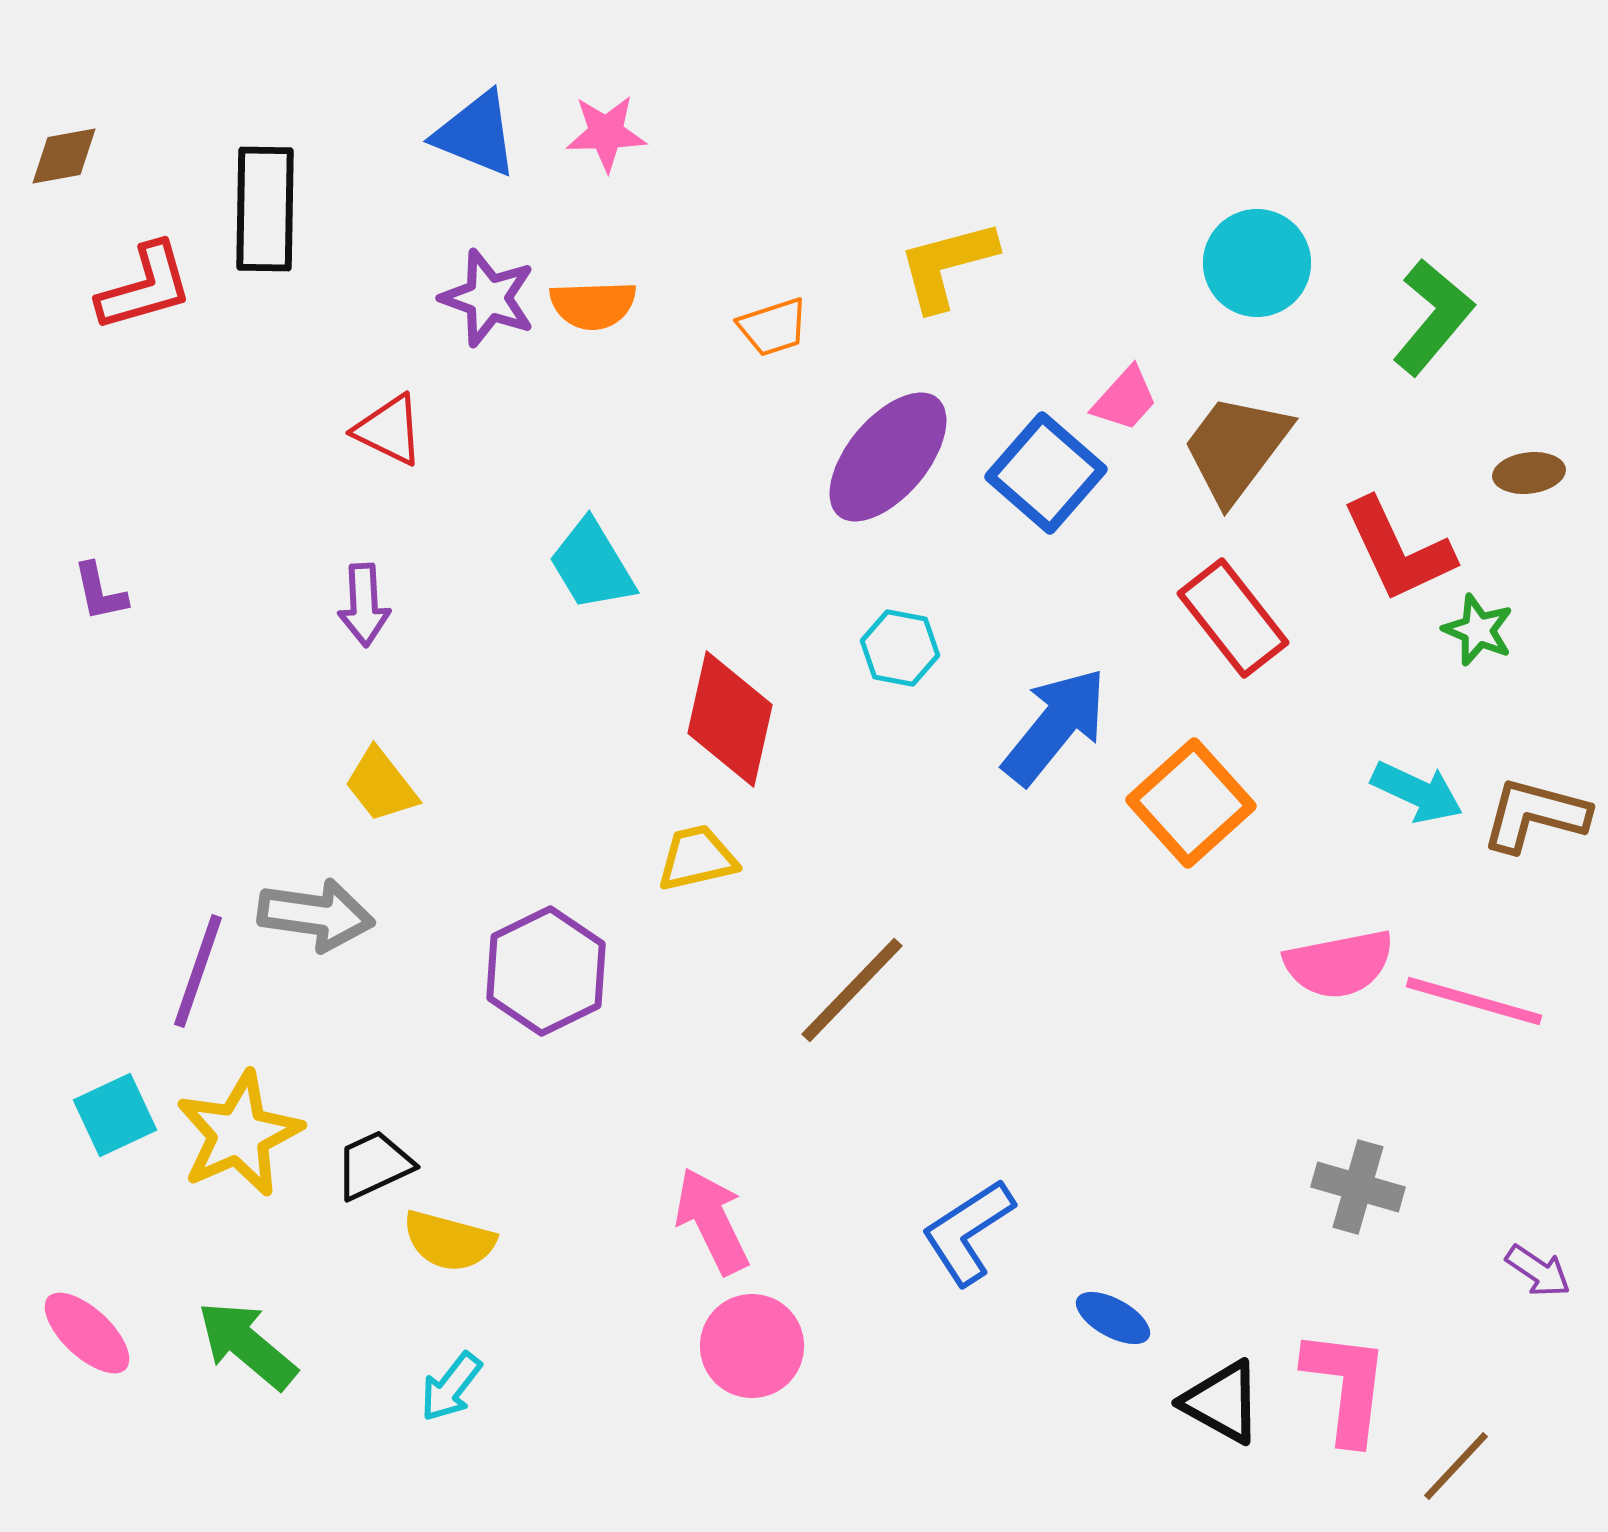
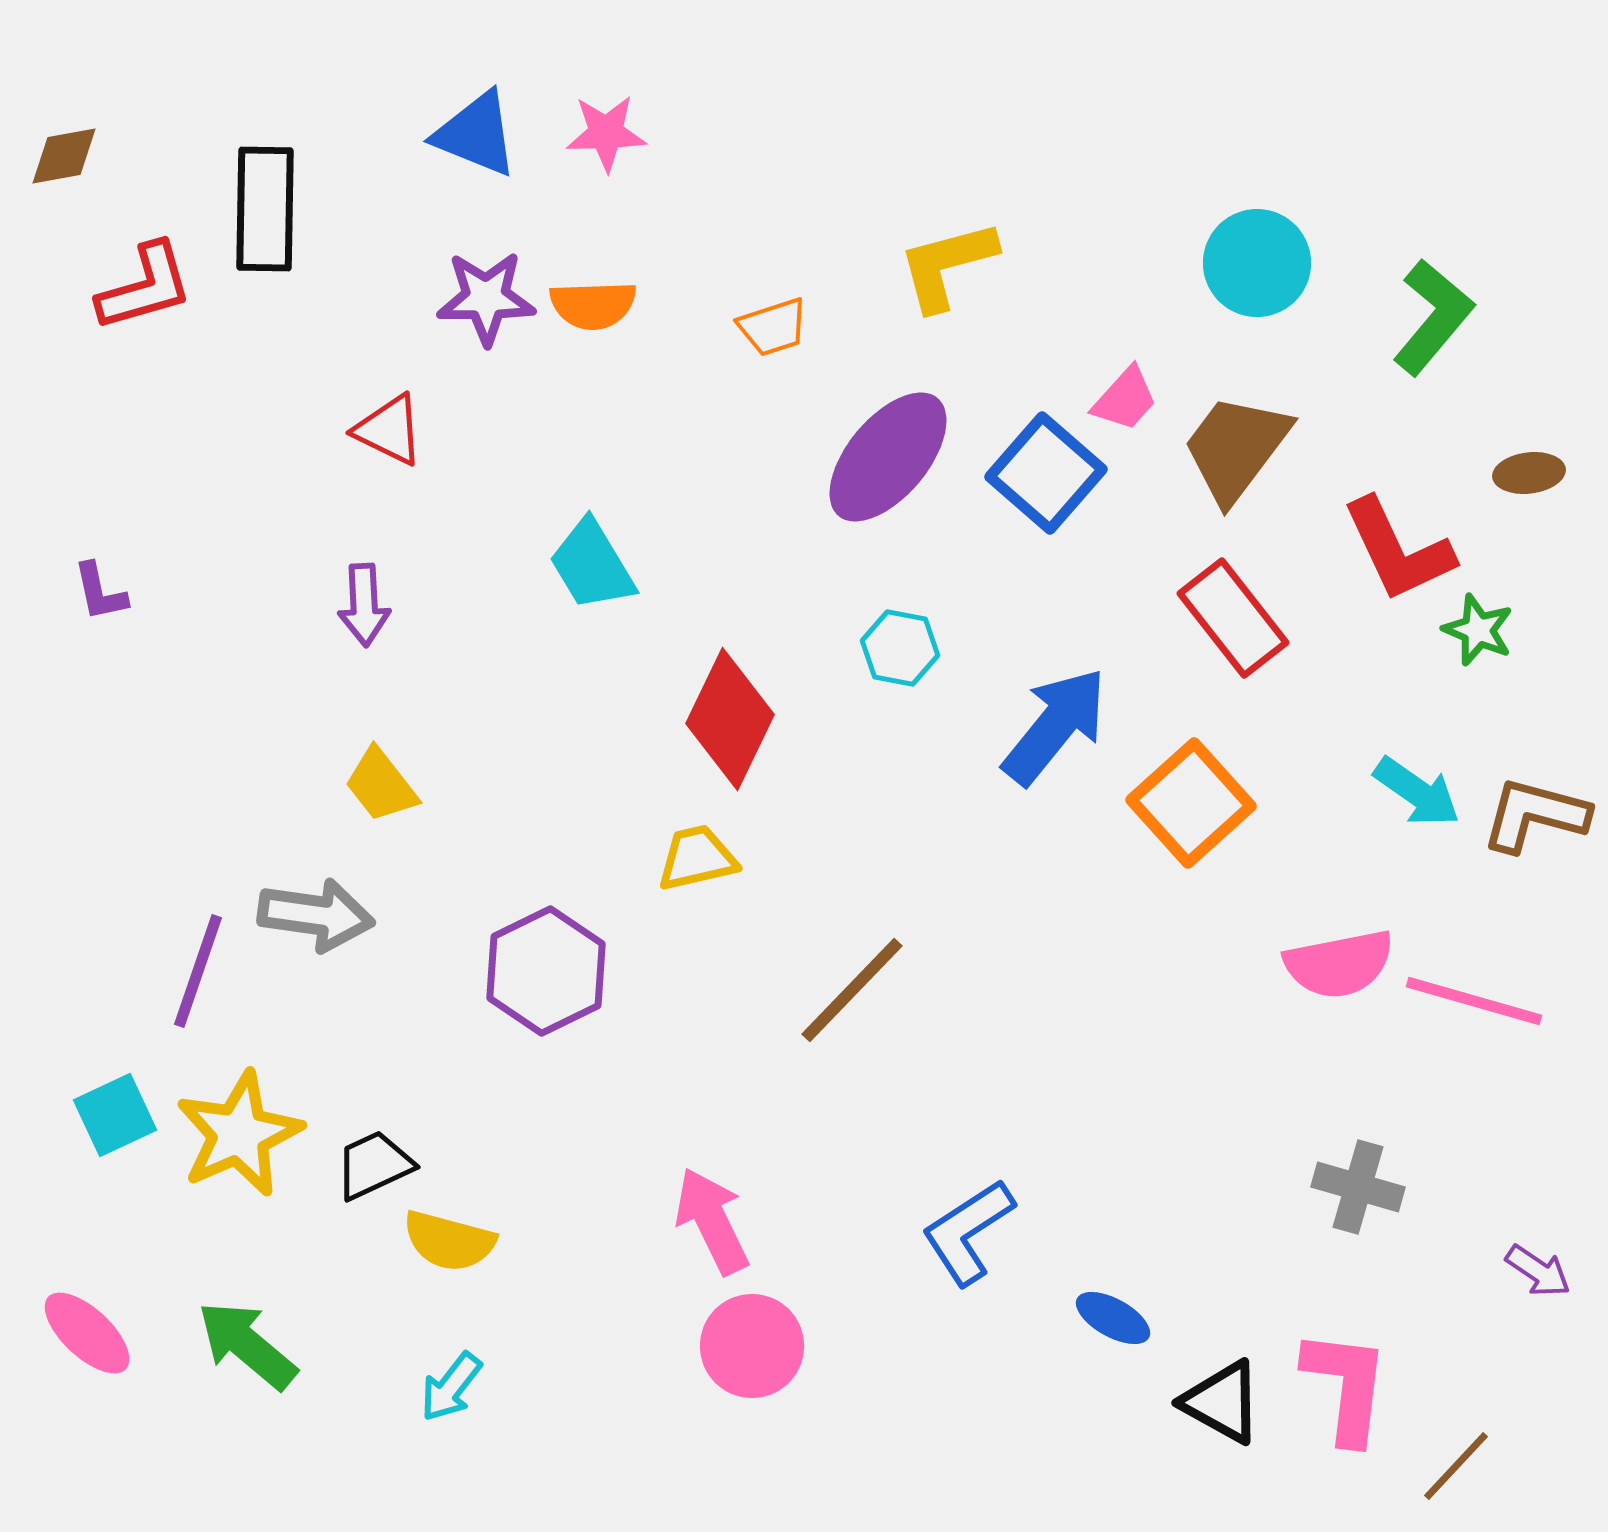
purple star at (488, 298): moved 2 px left; rotated 20 degrees counterclockwise
red diamond at (730, 719): rotated 13 degrees clockwise
cyan arrow at (1417, 792): rotated 10 degrees clockwise
